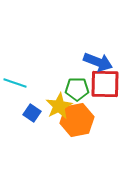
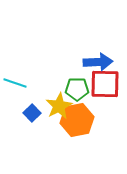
blue arrow: rotated 24 degrees counterclockwise
blue square: rotated 12 degrees clockwise
